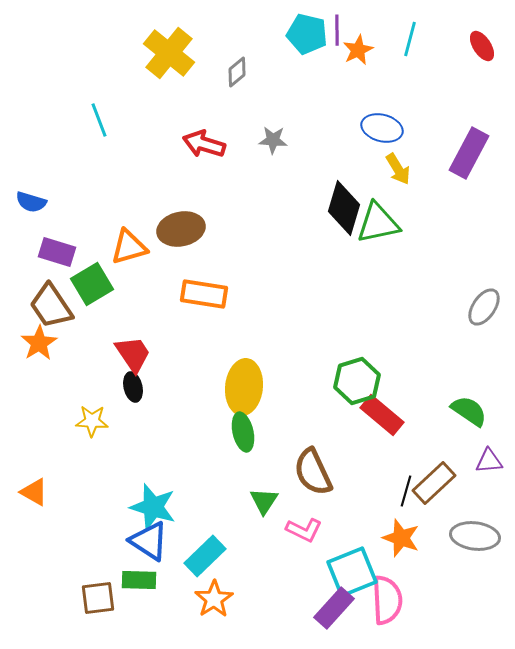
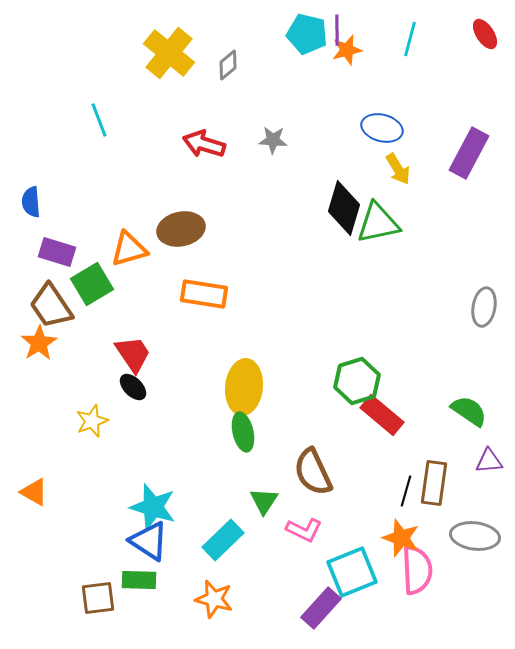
red ellipse at (482, 46): moved 3 px right, 12 px up
orange star at (358, 50): moved 11 px left; rotated 12 degrees clockwise
gray diamond at (237, 72): moved 9 px left, 7 px up
blue semicircle at (31, 202): rotated 68 degrees clockwise
orange triangle at (129, 247): moved 2 px down
gray ellipse at (484, 307): rotated 24 degrees counterclockwise
black ellipse at (133, 387): rotated 32 degrees counterclockwise
yellow star at (92, 421): rotated 24 degrees counterclockwise
brown rectangle at (434, 483): rotated 39 degrees counterclockwise
cyan rectangle at (205, 556): moved 18 px right, 16 px up
orange star at (214, 599): rotated 24 degrees counterclockwise
pink semicircle at (387, 600): moved 30 px right, 30 px up
purple rectangle at (334, 608): moved 13 px left
